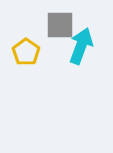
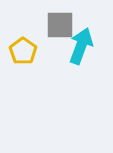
yellow pentagon: moved 3 px left, 1 px up
